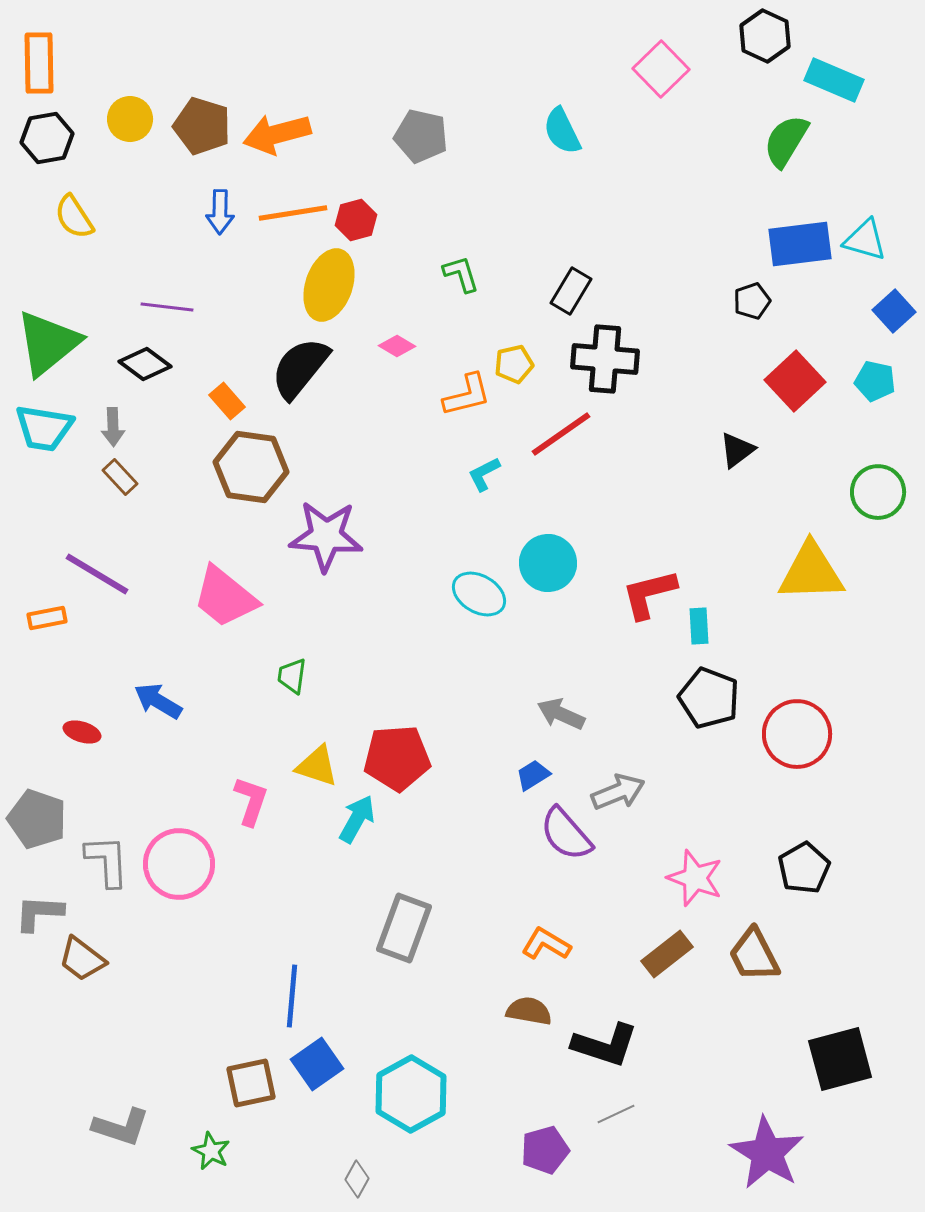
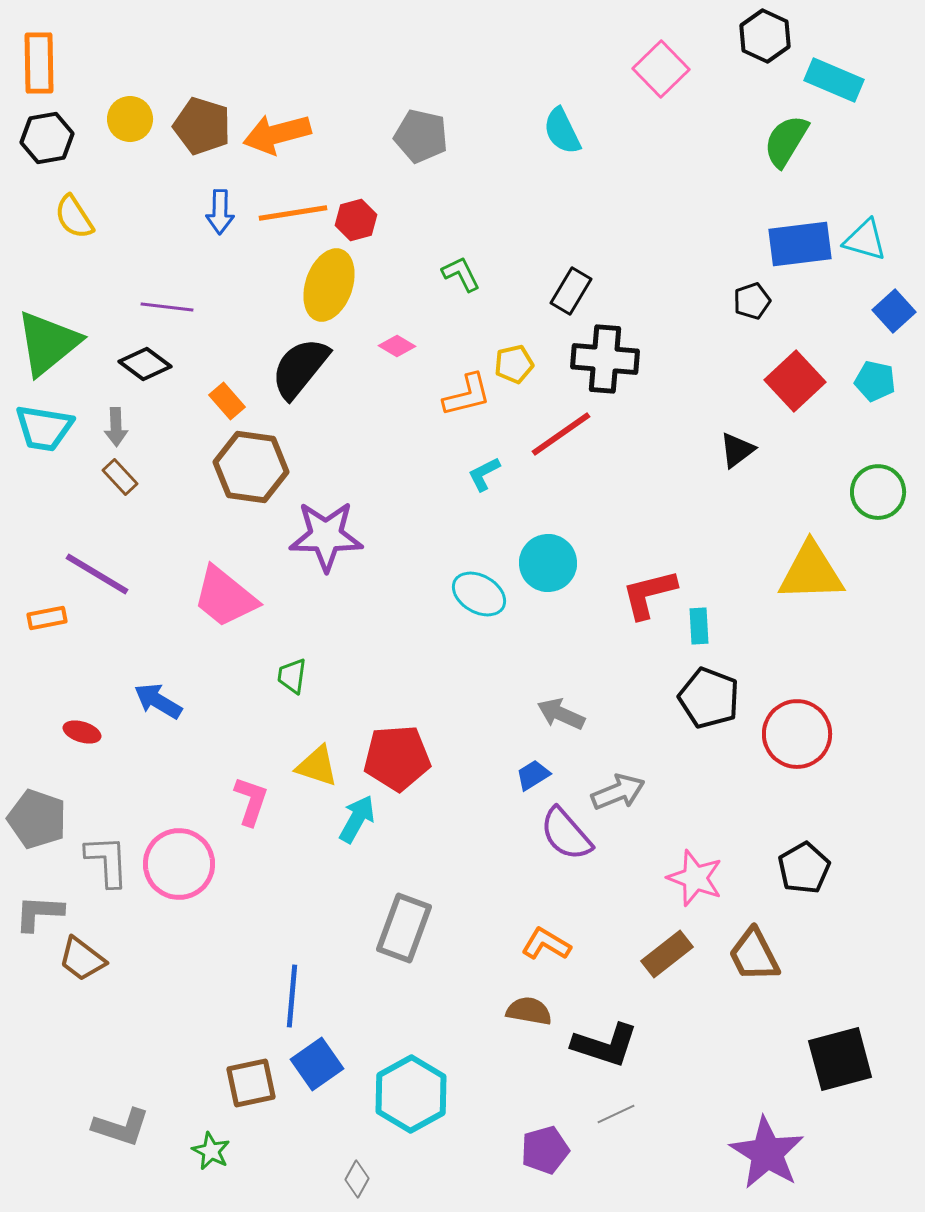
green L-shape at (461, 274): rotated 9 degrees counterclockwise
gray arrow at (113, 427): moved 3 px right
purple star at (326, 536): rotated 4 degrees counterclockwise
